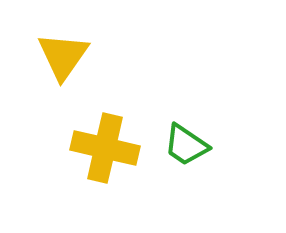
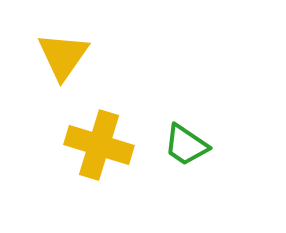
yellow cross: moved 6 px left, 3 px up; rotated 4 degrees clockwise
